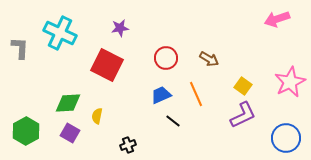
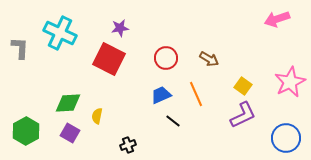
red square: moved 2 px right, 6 px up
